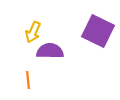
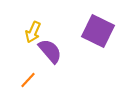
purple semicircle: rotated 48 degrees clockwise
orange line: rotated 48 degrees clockwise
